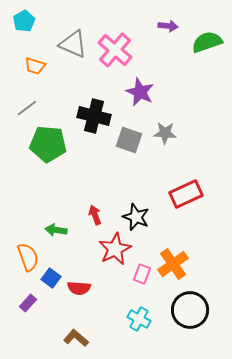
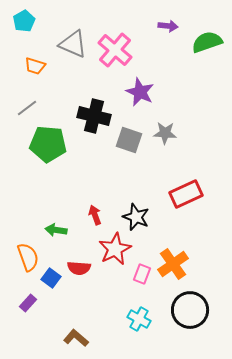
red semicircle: moved 20 px up
